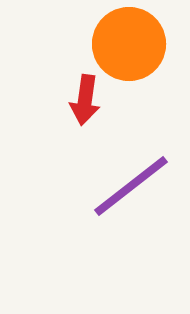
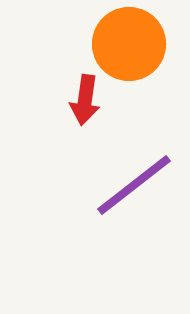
purple line: moved 3 px right, 1 px up
